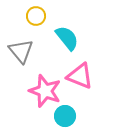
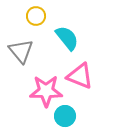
pink star: moved 1 px right; rotated 20 degrees counterclockwise
